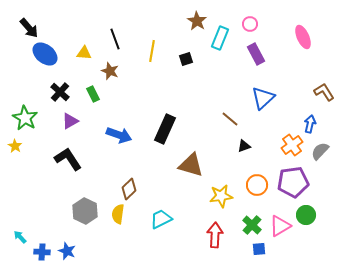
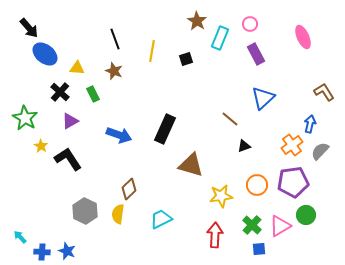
yellow triangle at (84, 53): moved 7 px left, 15 px down
brown star at (110, 71): moved 4 px right
yellow star at (15, 146): moved 26 px right
